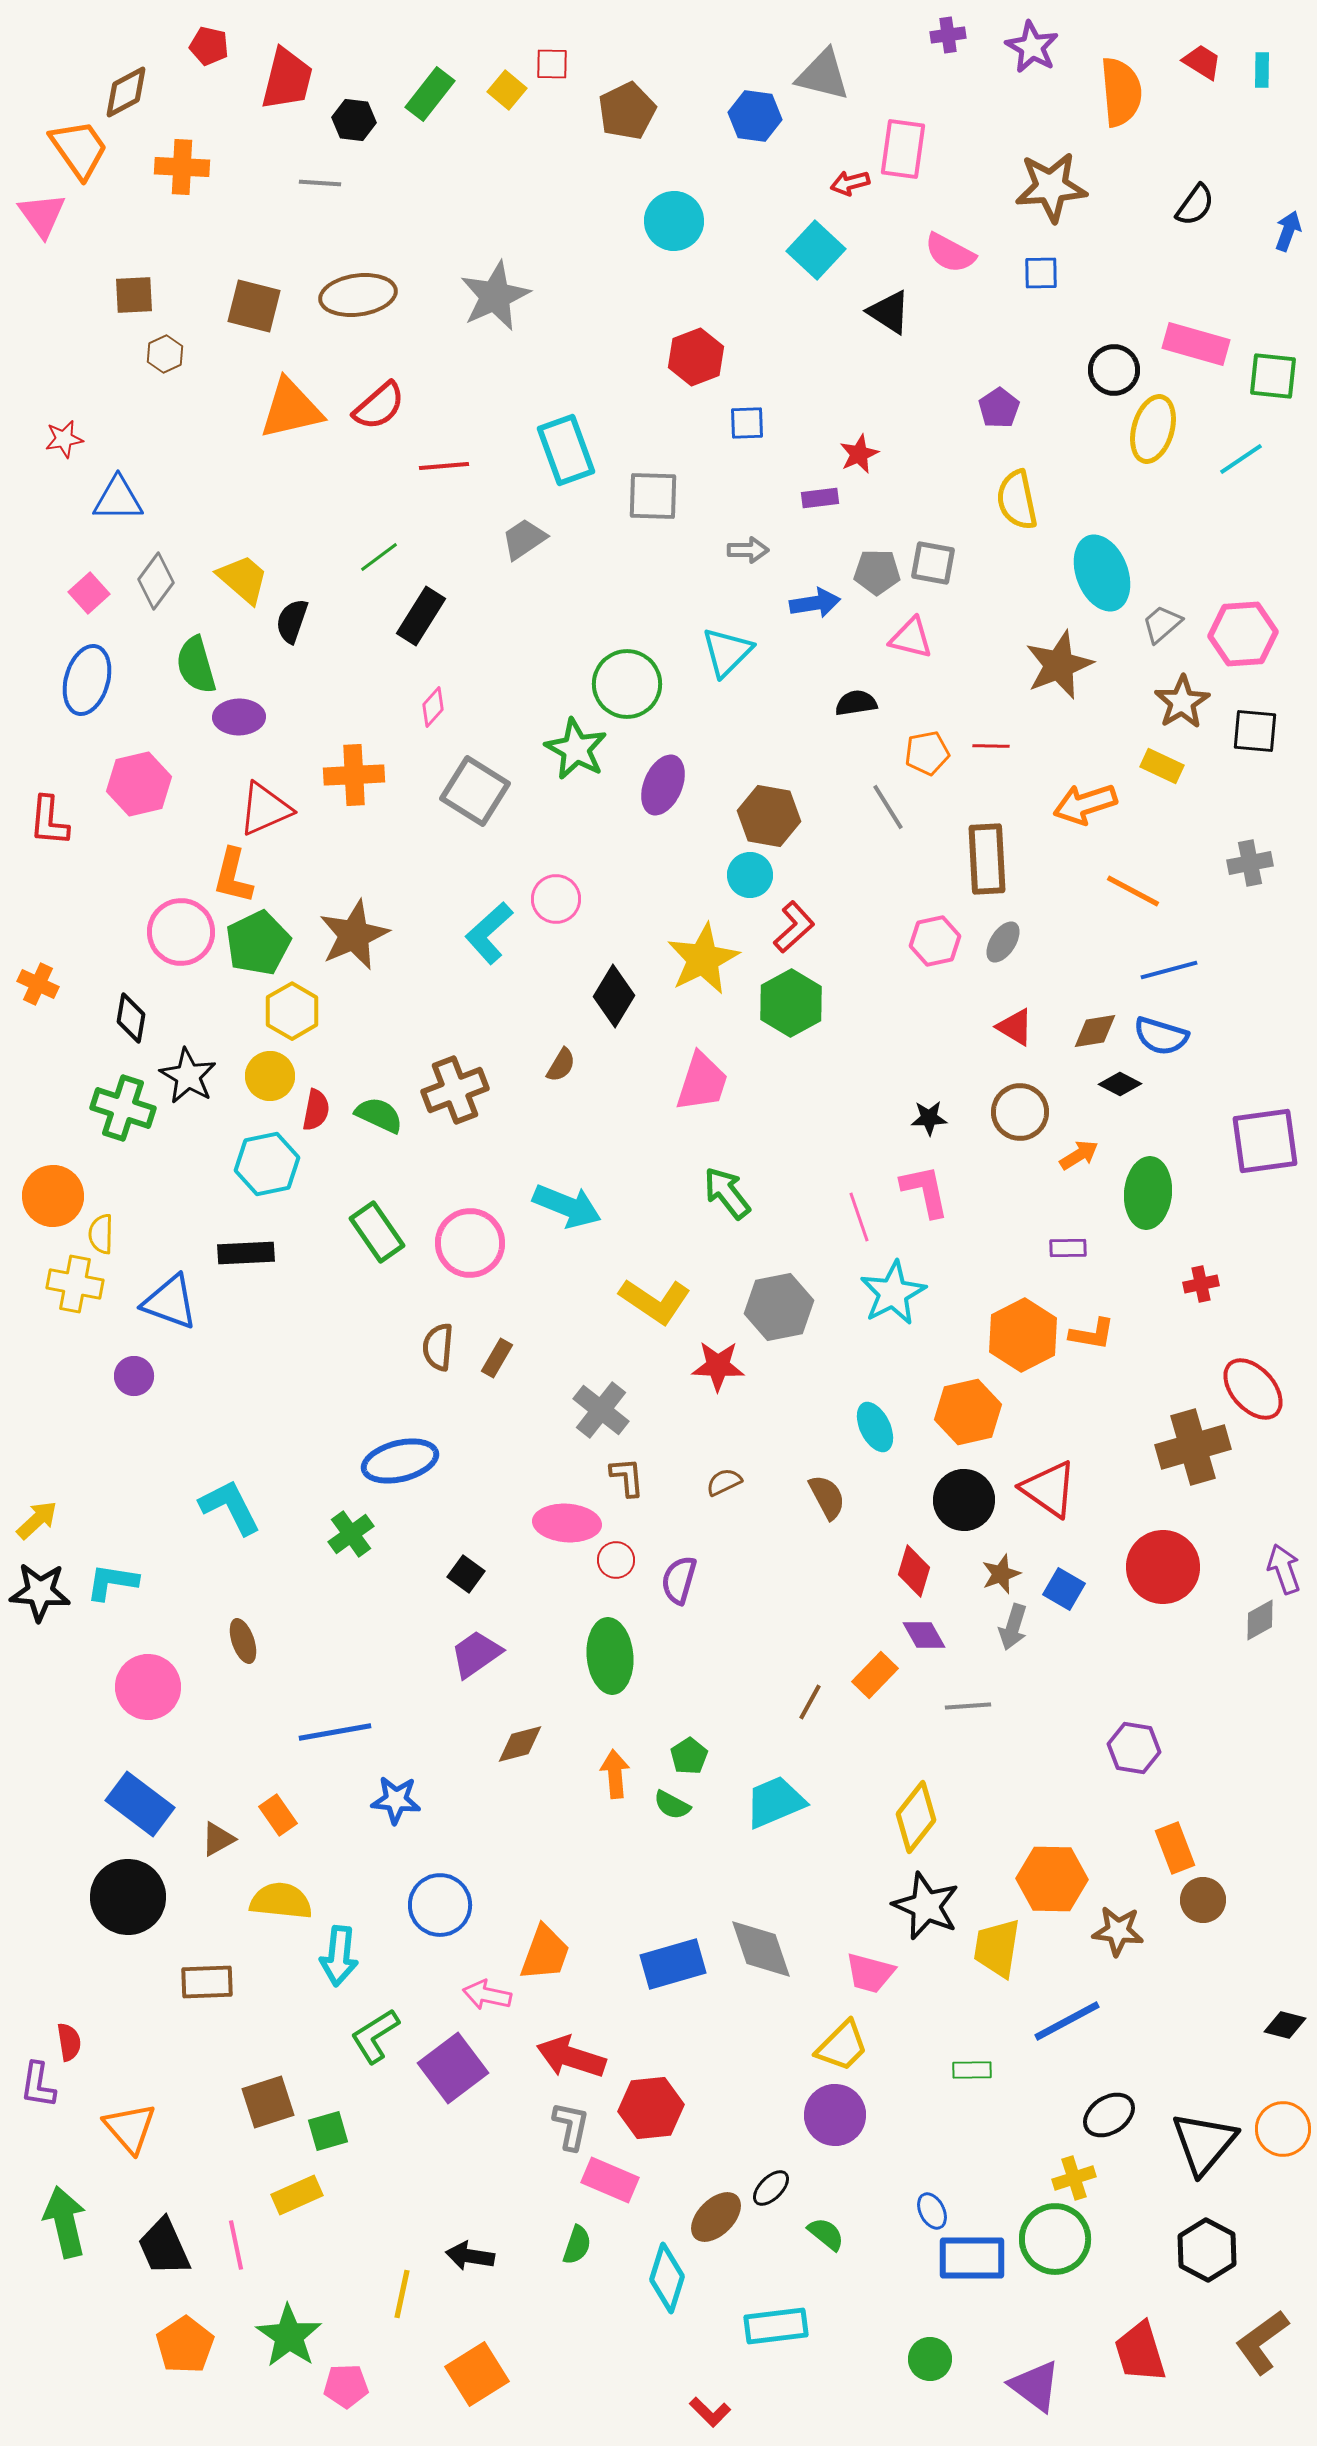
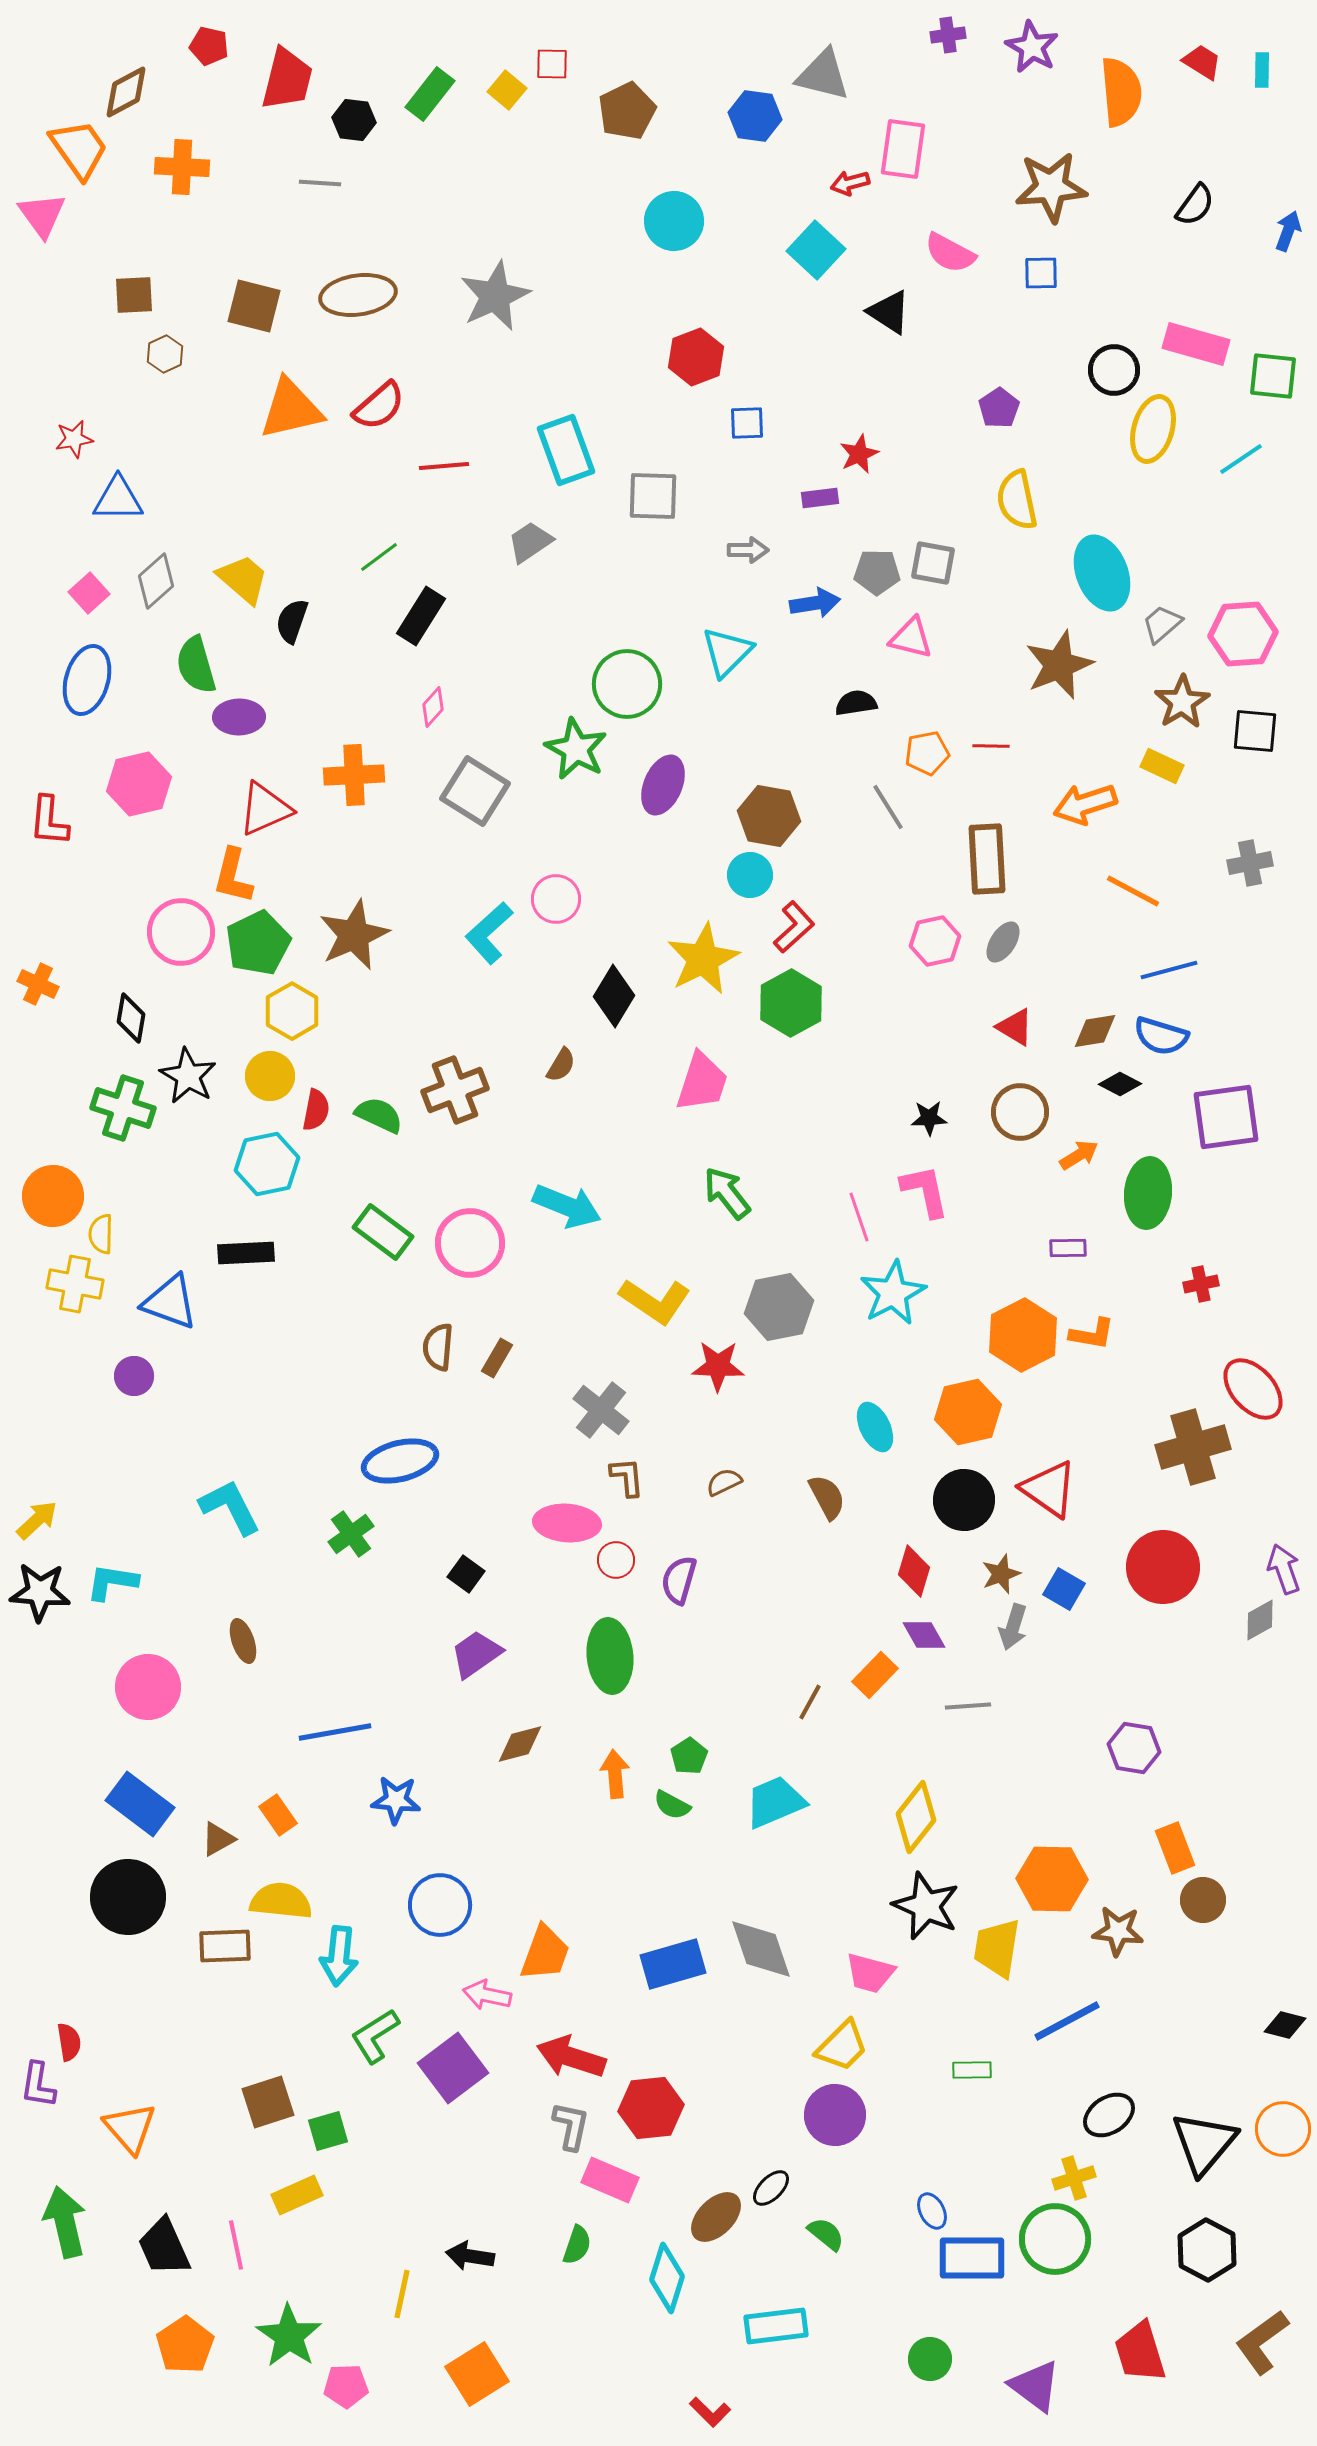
red star at (64, 439): moved 10 px right
gray trapezoid at (524, 539): moved 6 px right, 3 px down
gray diamond at (156, 581): rotated 12 degrees clockwise
purple square at (1265, 1141): moved 39 px left, 24 px up
green rectangle at (377, 1232): moved 6 px right; rotated 18 degrees counterclockwise
brown rectangle at (207, 1982): moved 18 px right, 36 px up
